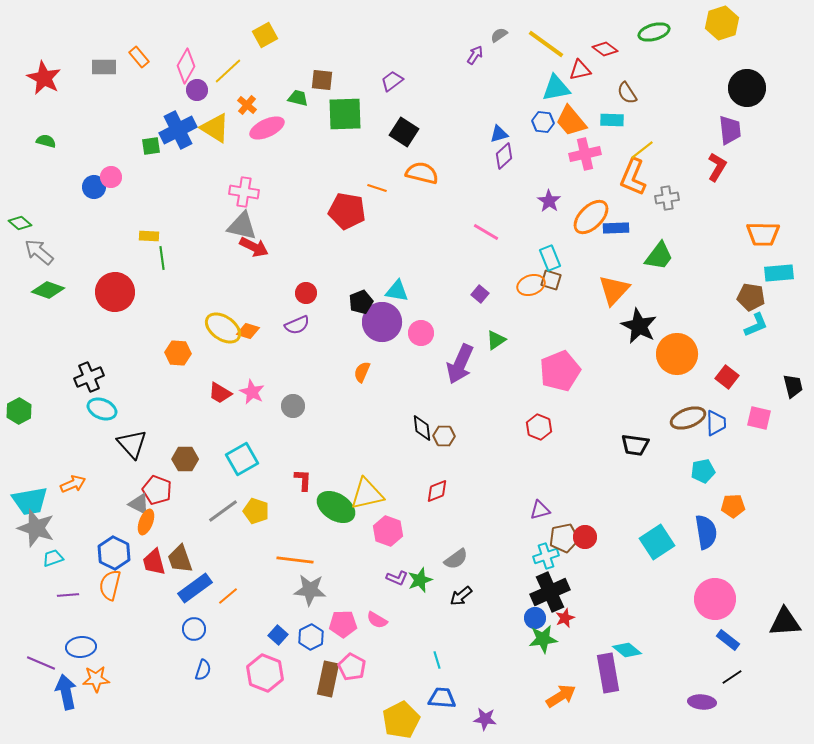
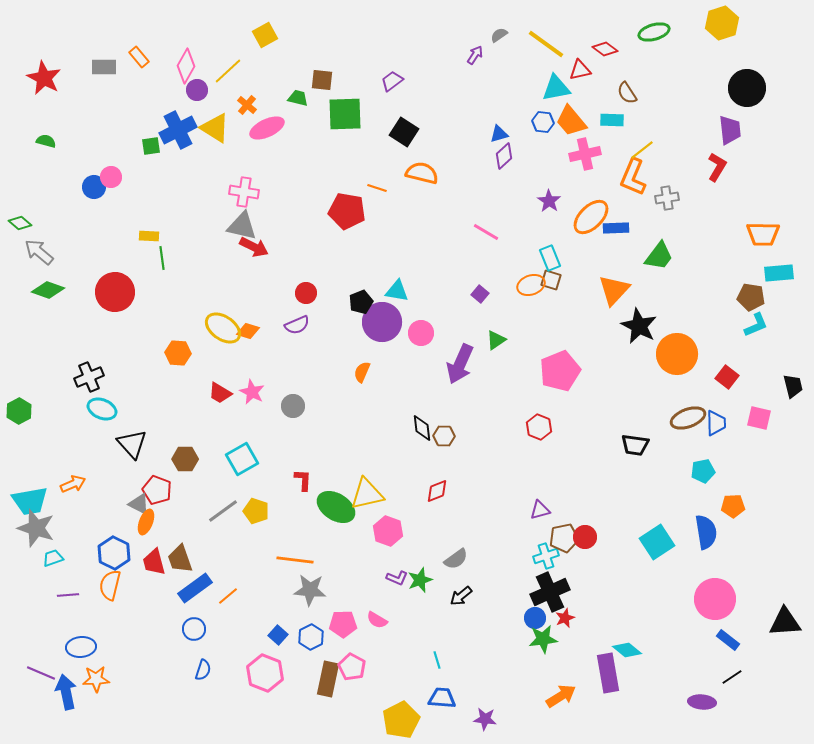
purple line at (41, 663): moved 10 px down
